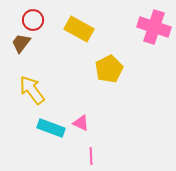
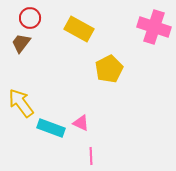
red circle: moved 3 px left, 2 px up
yellow arrow: moved 11 px left, 13 px down
